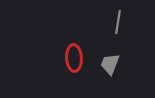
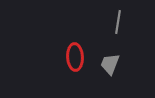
red ellipse: moved 1 px right, 1 px up
